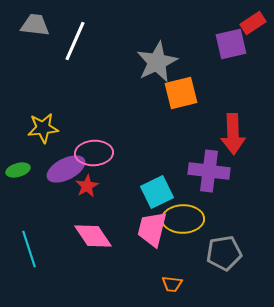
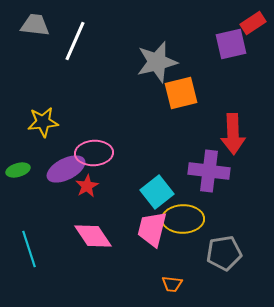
gray star: rotated 12 degrees clockwise
yellow star: moved 6 px up
cyan square: rotated 12 degrees counterclockwise
